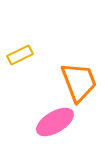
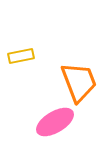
yellow rectangle: moved 1 px right, 1 px down; rotated 15 degrees clockwise
